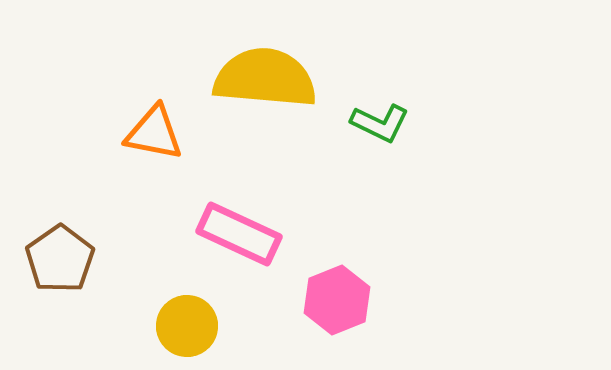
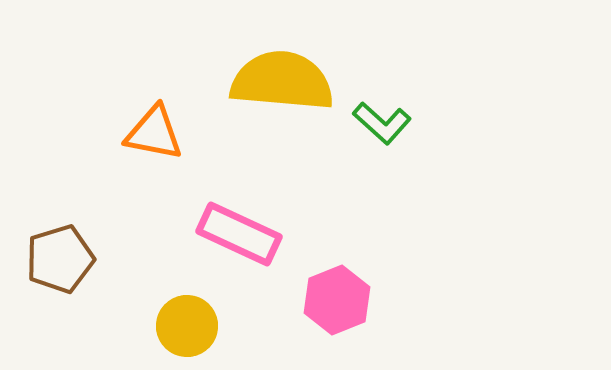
yellow semicircle: moved 17 px right, 3 px down
green L-shape: moved 2 px right; rotated 16 degrees clockwise
brown pentagon: rotated 18 degrees clockwise
